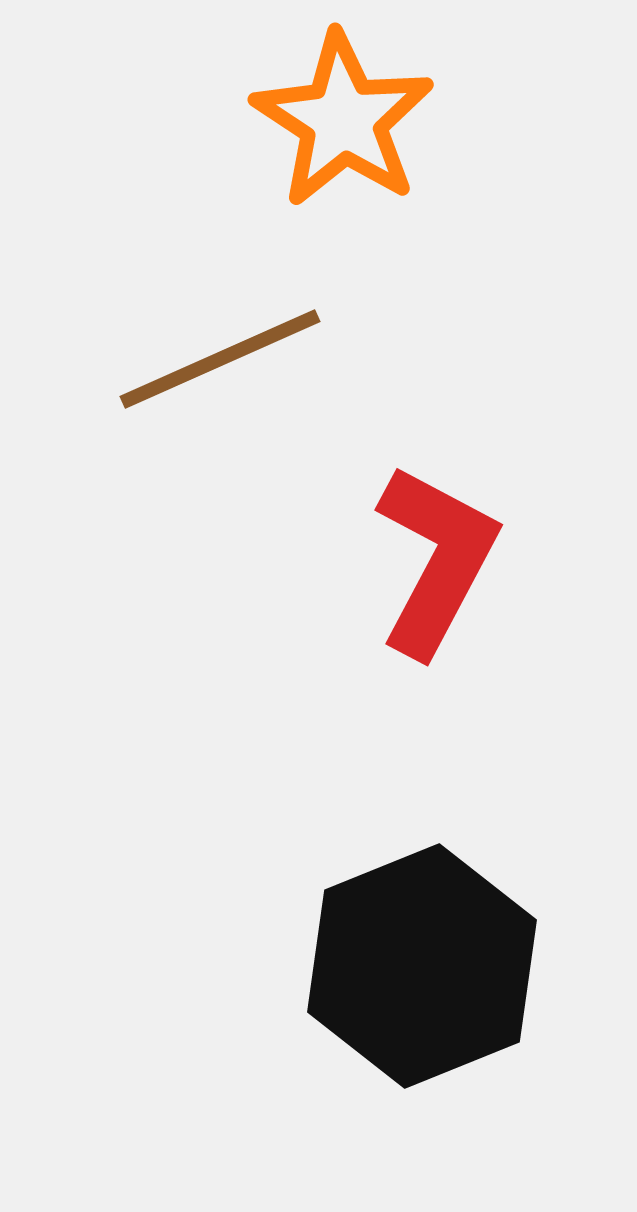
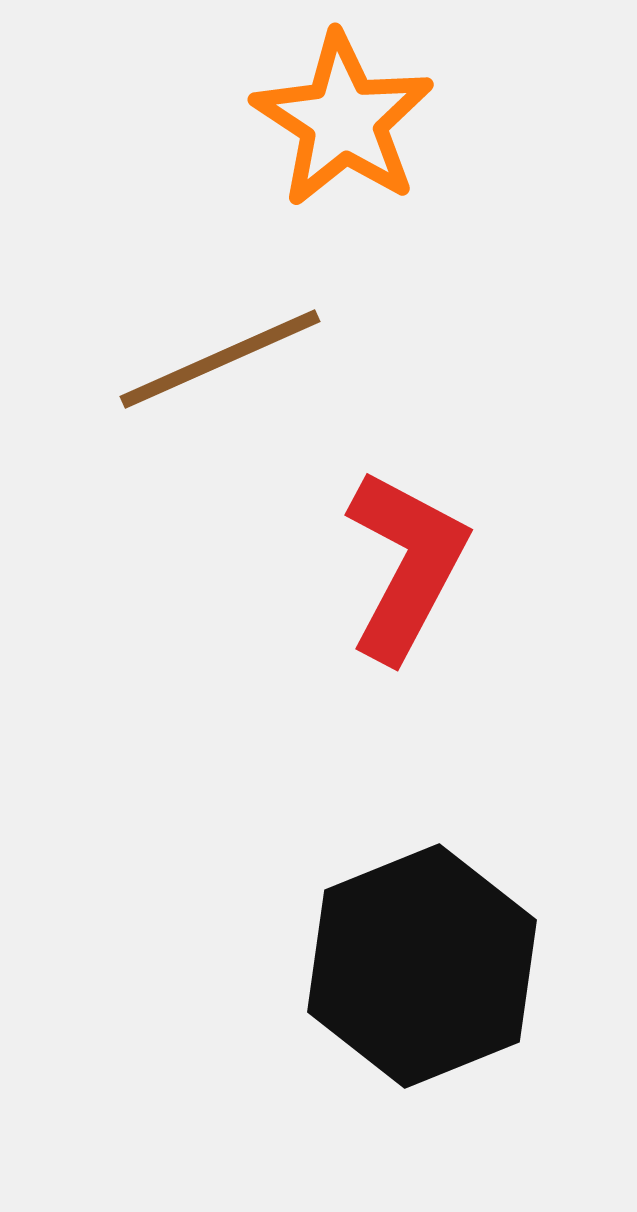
red L-shape: moved 30 px left, 5 px down
